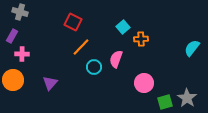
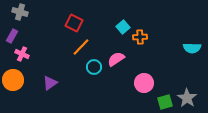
red square: moved 1 px right, 1 px down
orange cross: moved 1 px left, 2 px up
cyan semicircle: rotated 126 degrees counterclockwise
pink cross: rotated 24 degrees clockwise
pink semicircle: rotated 36 degrees clockwise
purple triangle: rotated 14 degrees clockwise
